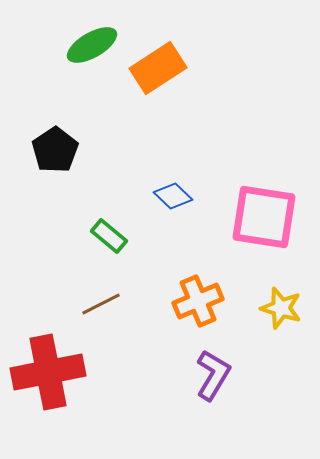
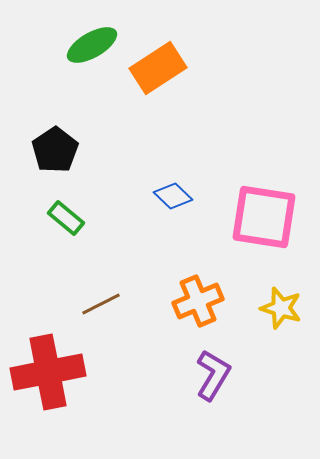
green rectangle: moved 43 px left, 18 px up
